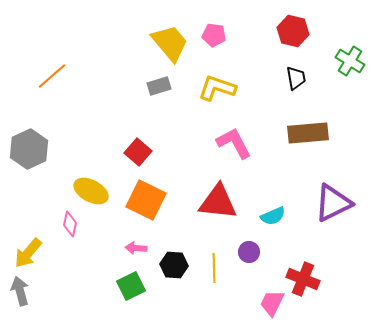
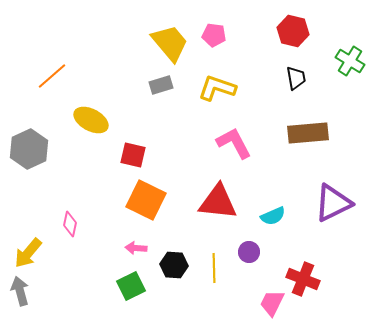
gray rectangle: moved 2 px right, 1 px up
red square: moved 5 px left, 3 px down; rotated 28 degrees counterclockwise
yellow ellipse: moved 71 px up
